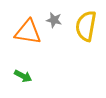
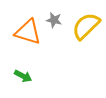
yellow semicircle: rotated 36 degrees clockwise
orange triangle: rotated 8 degrees clockwise
